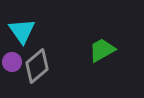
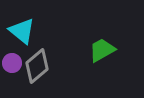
cyan triangle: rotated 16 degrees counterclockwise
purple circle: moved 1 px down
